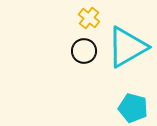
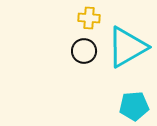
yellow cross: rotated 35 degrees counterclockwise
cyan pentagon: moved 1 px right, 2 px up; rotated 20 degrees counterclockwise
